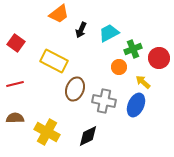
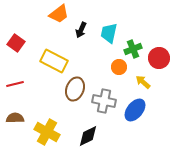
cyan trapezoid: rotated 50 degrees counterclockwise
blue ellipse: moved 1 px left, 5 px down; rotated 15 degrees clockwise
